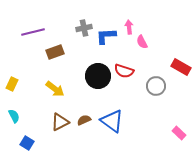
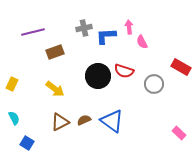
gray circle: moved 2 px left, 2 px up
cyan semicircle: moved 2 px down
